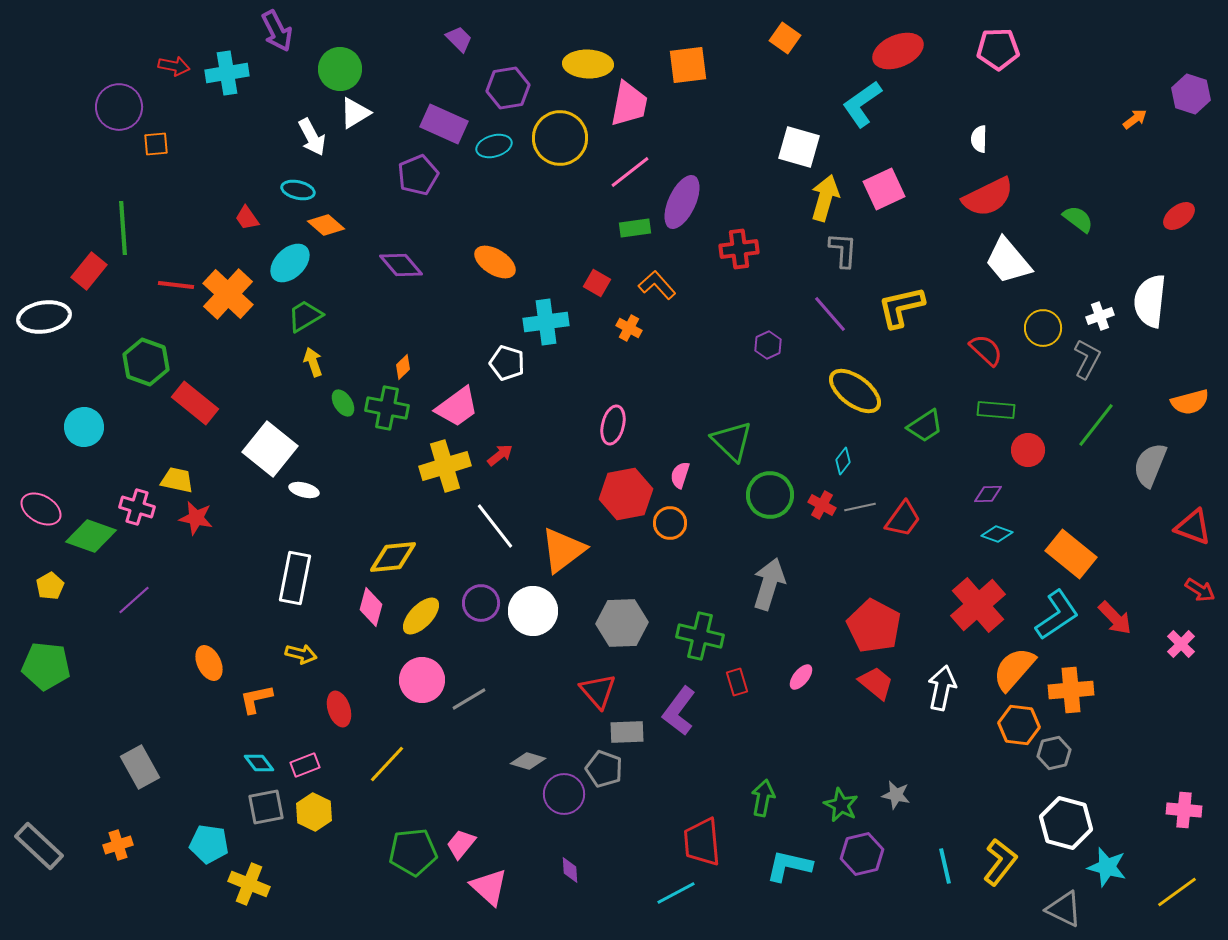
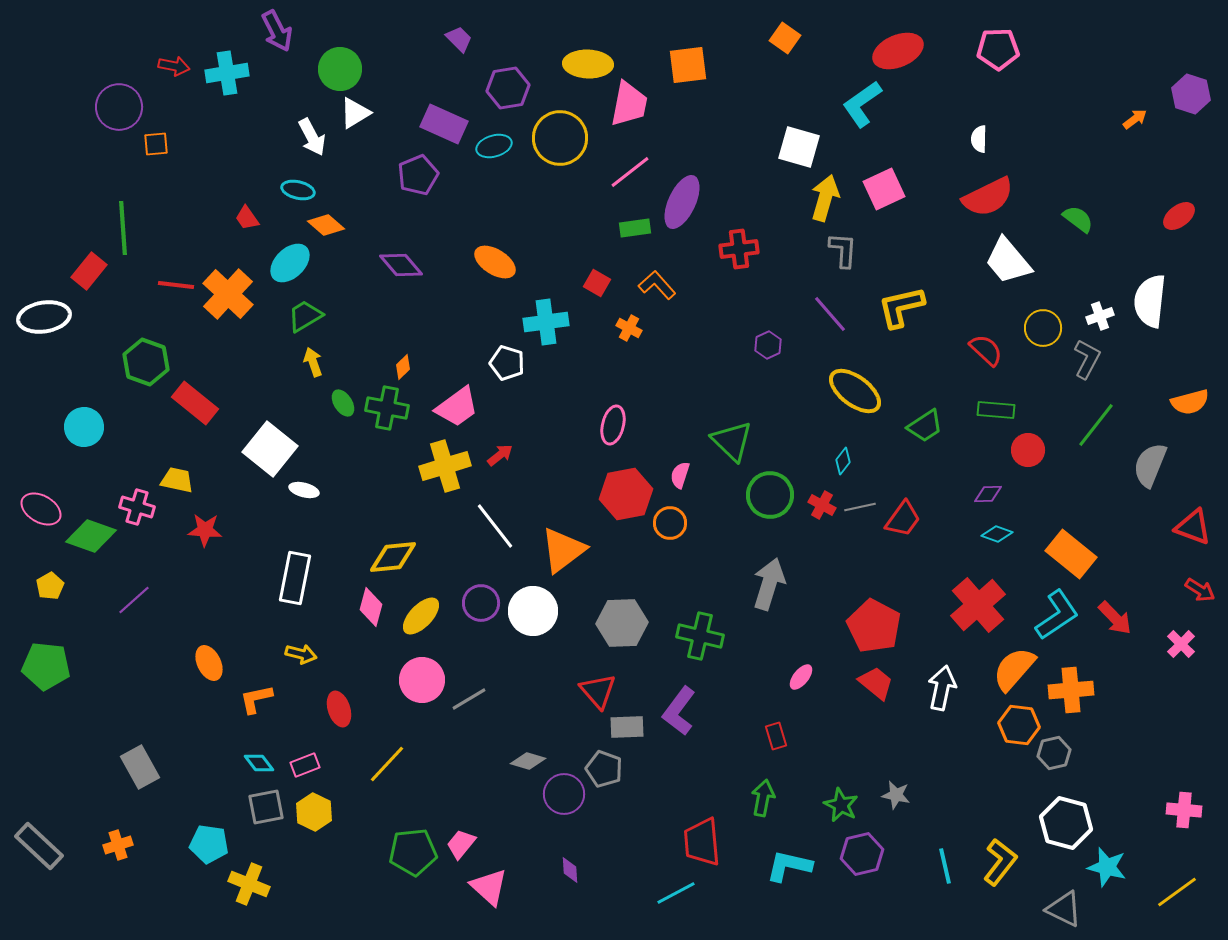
red star at (196, 518): moved 9 px right, 12 px down; rotated 8 degrees counterclockwise
red rectangle at (737, 682): moved 39 px right, 54 px down
gray rectangle at (627, 732): moved 5 px up
